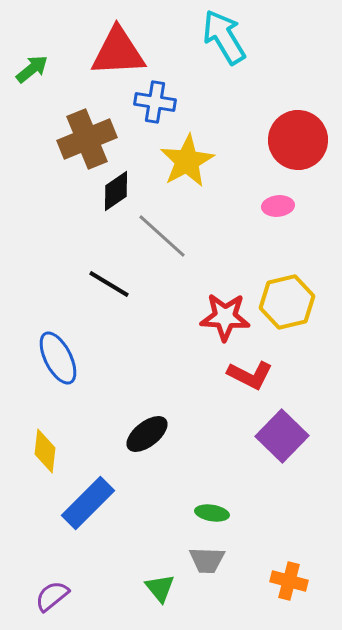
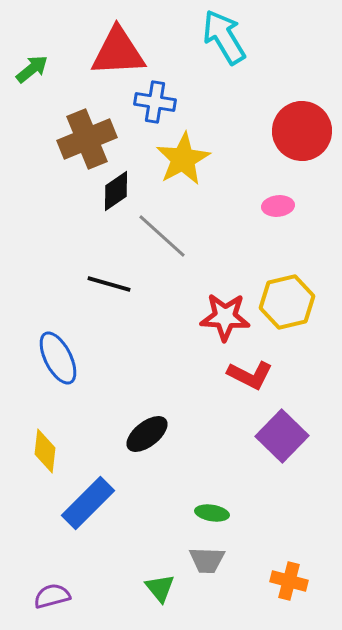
red circle: moved 4 px right, 9 px up
yellow star: moved 4 px left, 2 px up
black line: rotated 15 degrees counterclockwise
purple semicircle: rotated 24 degrees clockwise
